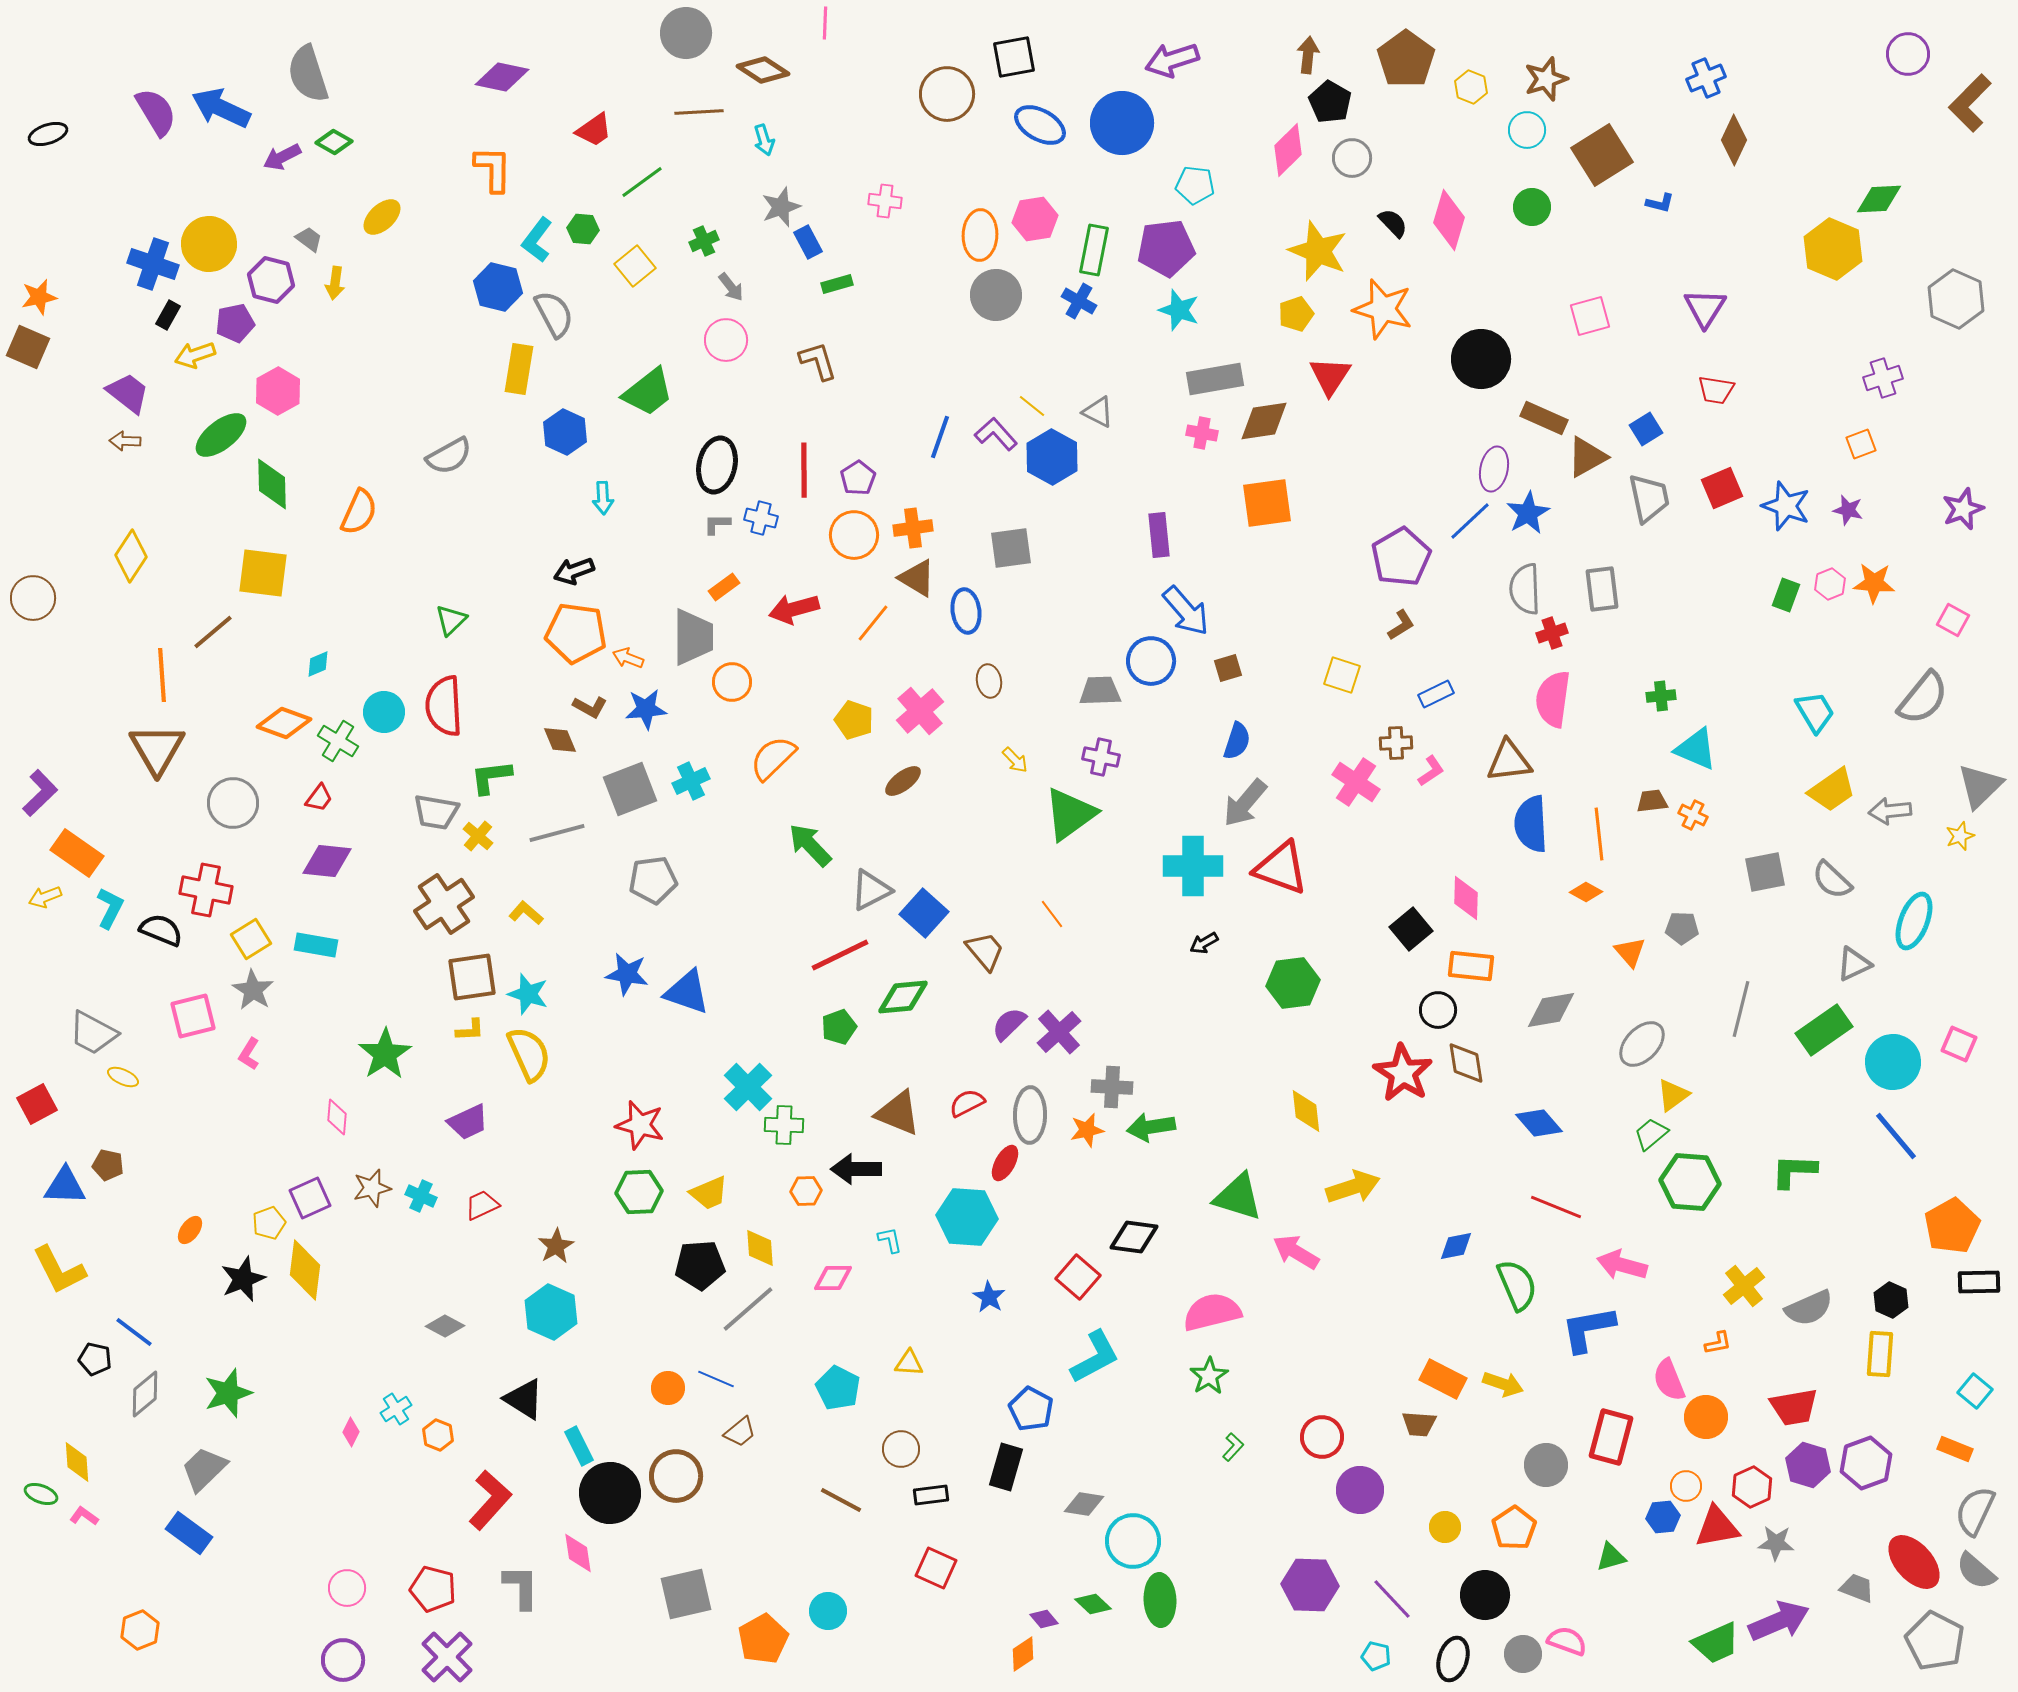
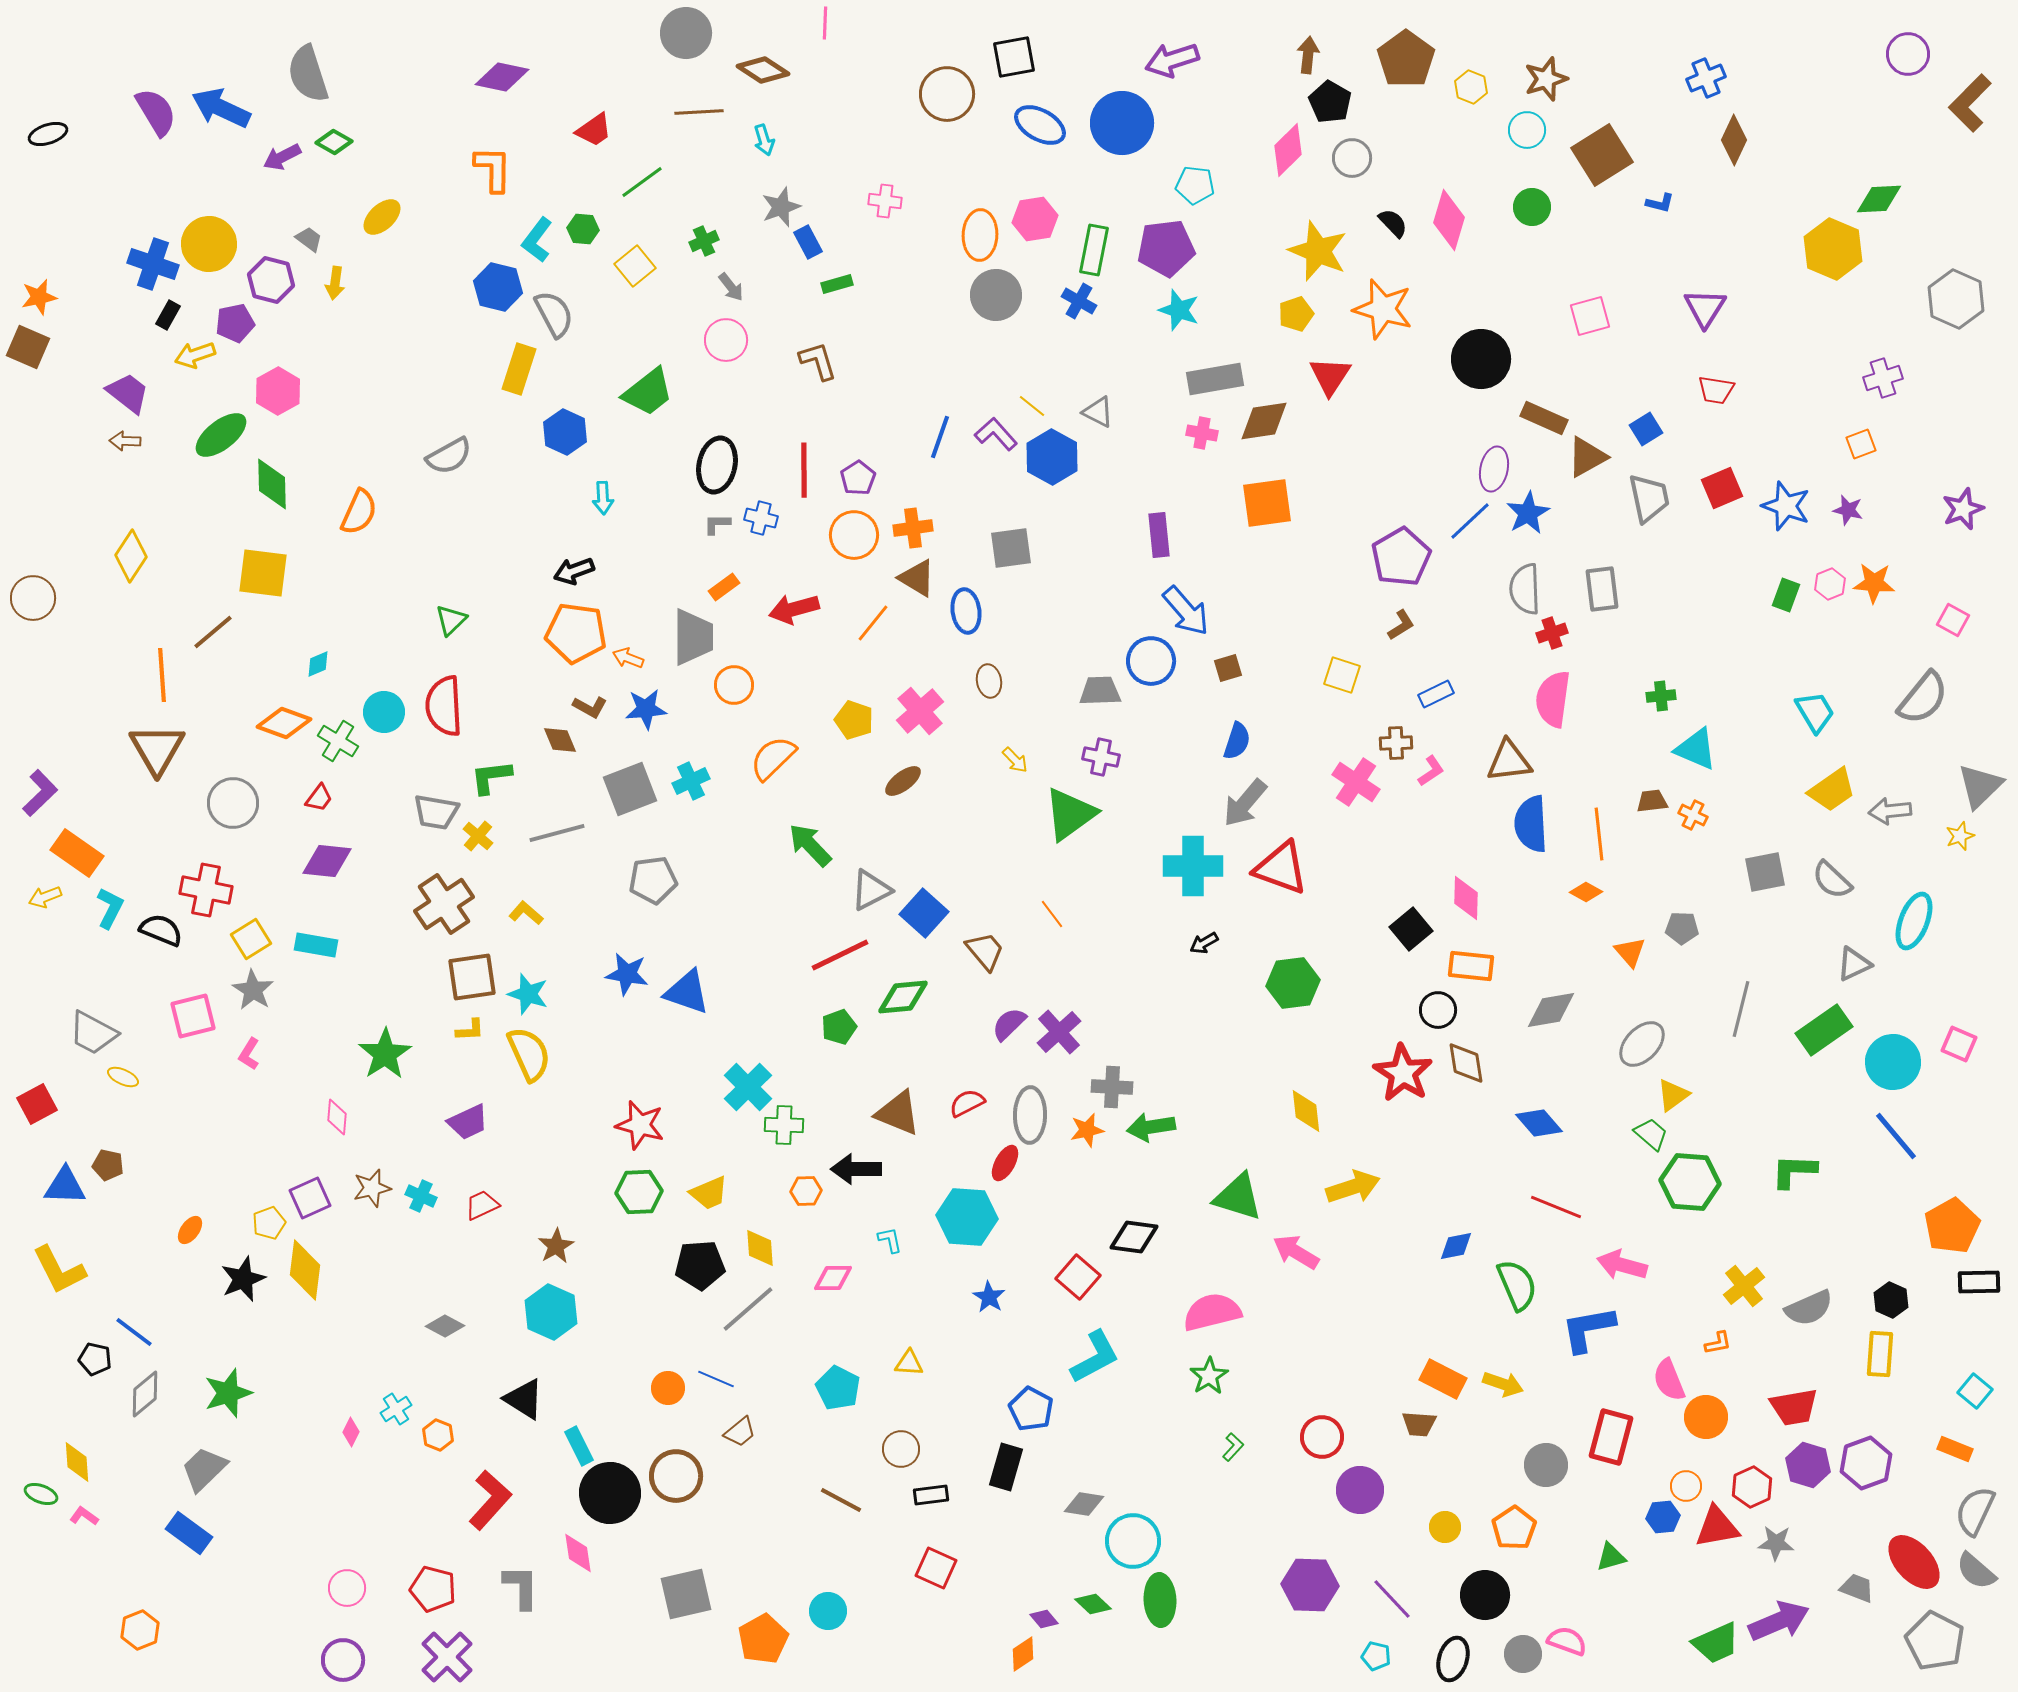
yellow rectangle at (519, 369): rotated 9 degrees clockwise
orange circle at (732, 682): moved 2 px right, 3 px down
green trapezoid at (1651, 1134): rotated 81 degrees clockwise
